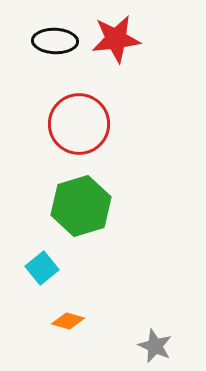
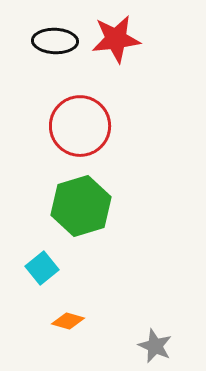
red circle: moved 1 px right, 2 px down
